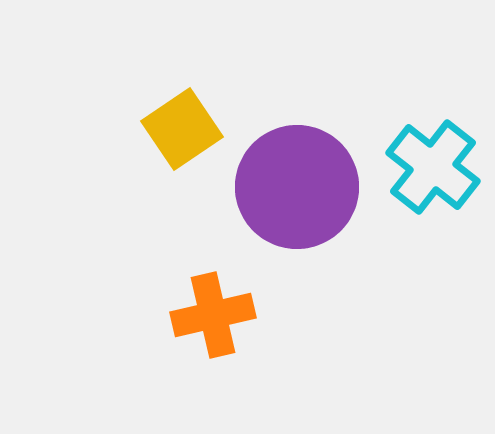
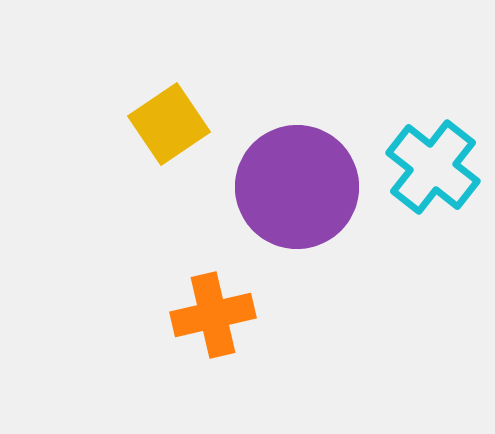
yellow square: moved 13 px left, 5 px up
